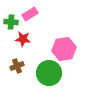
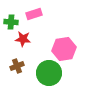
pink rectangle: moved 4 px right; rotated 14 degrees clockwise
